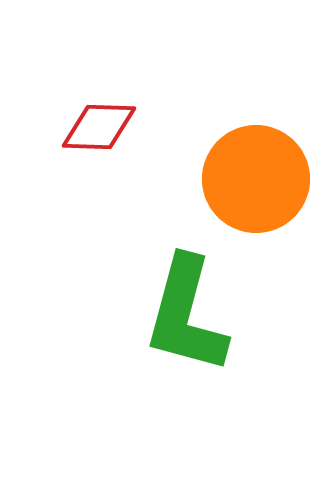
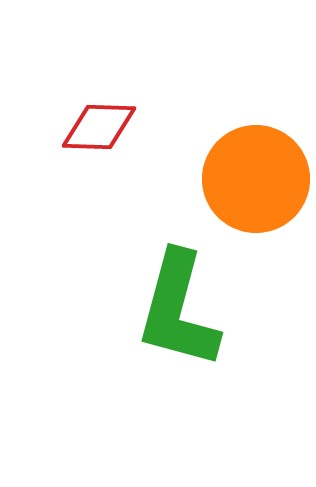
green L-shape: moved 8 px left, 5 px up
